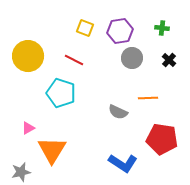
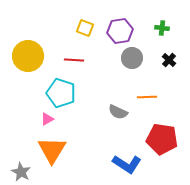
red line: rotated 24 degrees counterclockwise
orange line: moved 1 px left, 1 px up
pink triangle: moved 19 px right, 9 px up
blue L-shape: moved 4 px right, 1 px down
gray star: rotated 30 degrees counterclockwise
